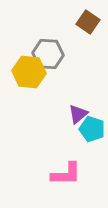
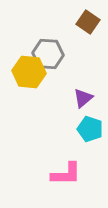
purple triangle: moved 5 px right, 16 px up
cyan pentagon: moved 2 px left
